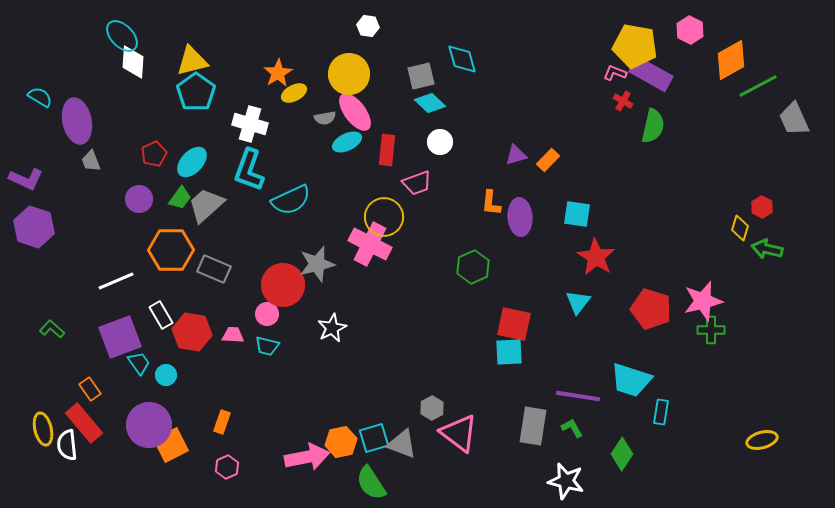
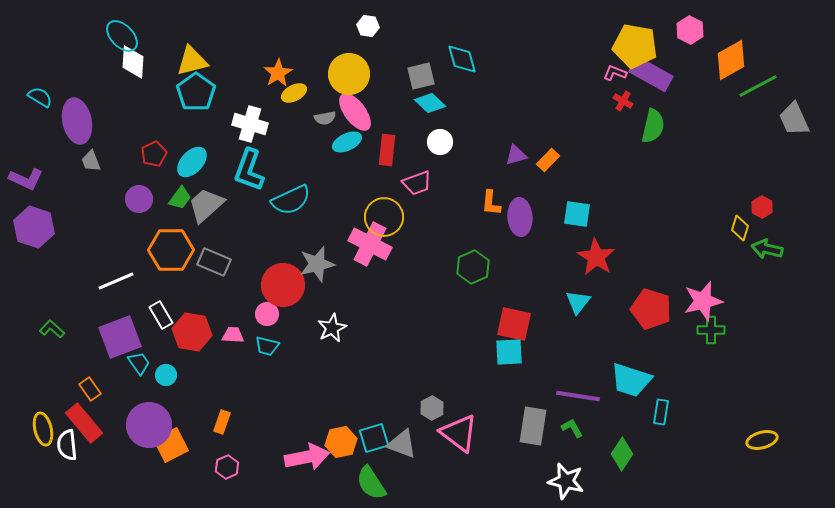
gray rectangle at (214, 269): moved 7 px up
